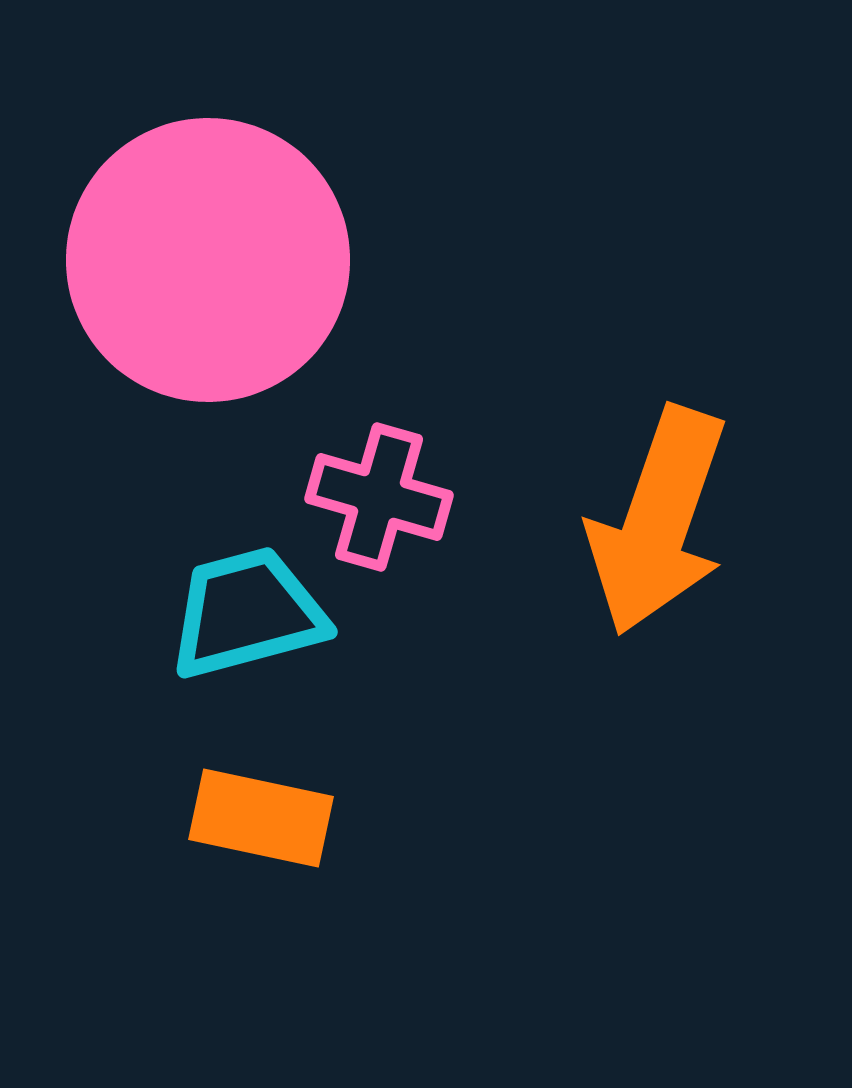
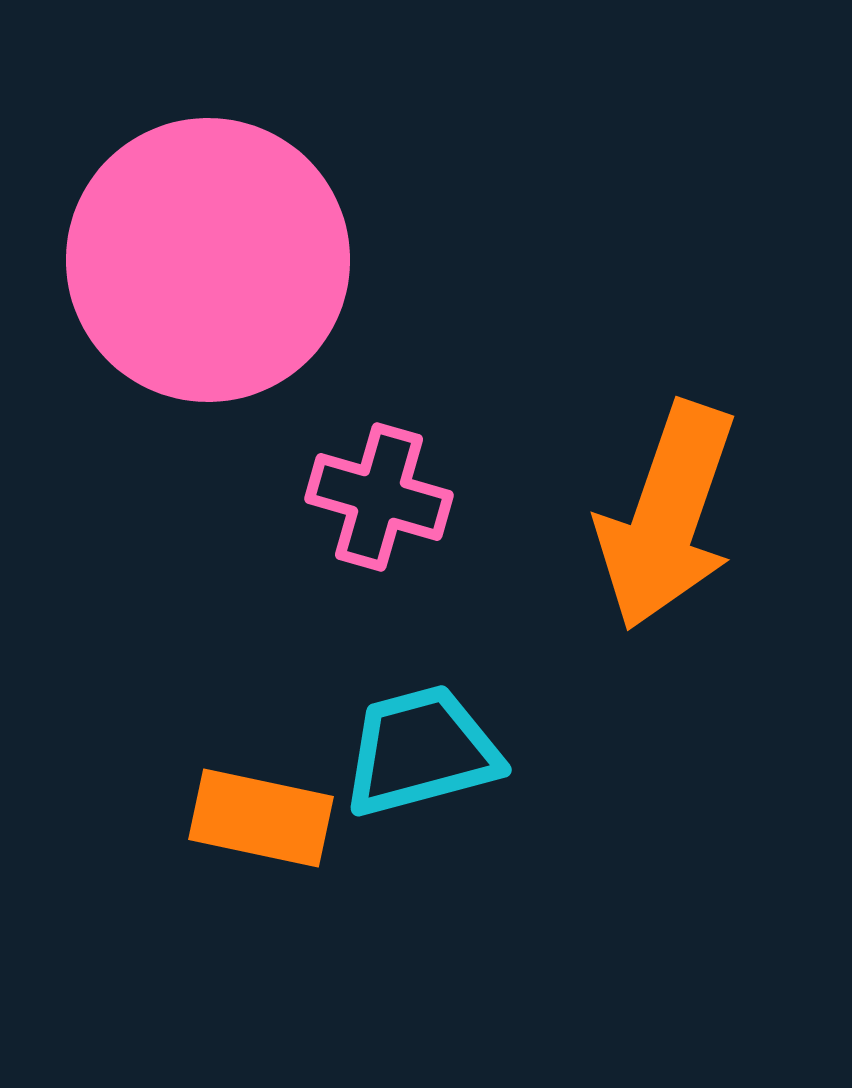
orange arrow: moved 9 px right, 5 px up
cyan trapezoid: moved 174 px right, 138 px down
